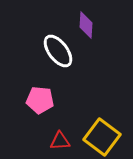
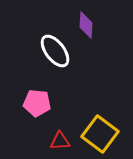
white ellipse: moved 3 px left
pink pentagon: moved 3 px left, 3 px down
yellow square: moved 2 px left, 3 px up
